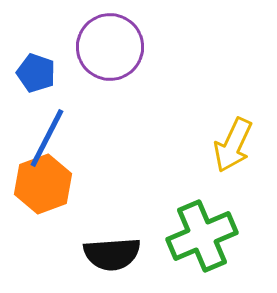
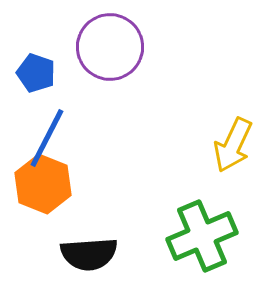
orange hexagon: rotated 18 degrees counterclockwise
black semicircle: moved 23 px left
